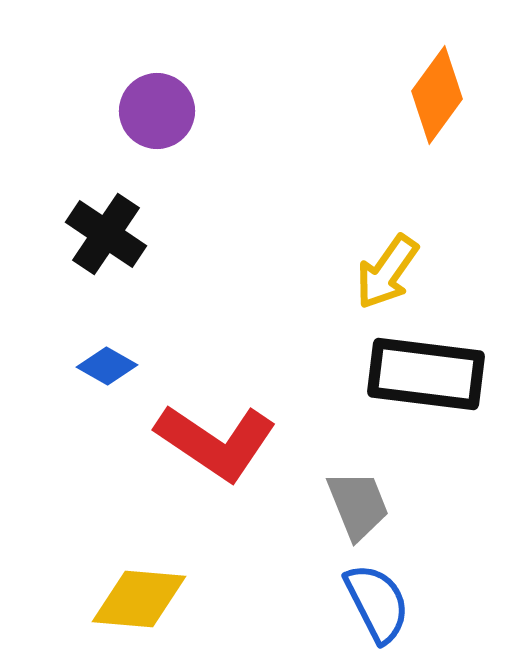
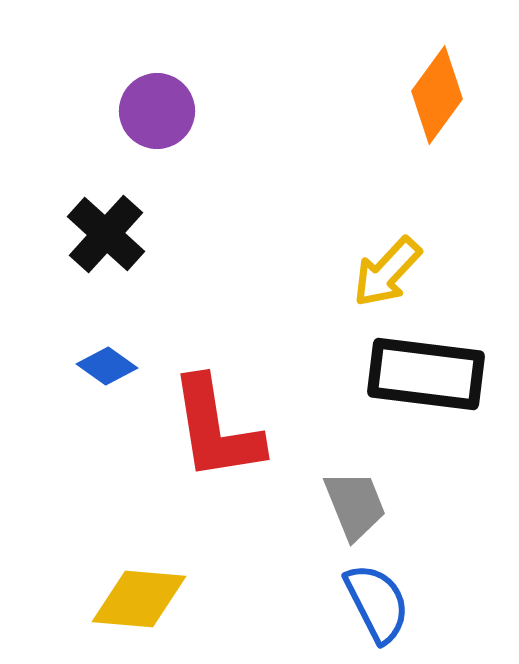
black cross: rotated 8 degrees clockwise
yellow arrow: rotated 8 degrees clockwise
blue diamond: rotated 6 degrees clockwise
red L-shape: moved 13 px up; rotated 47 degrees clockwise
gray trapezoid: moved 3 px left
